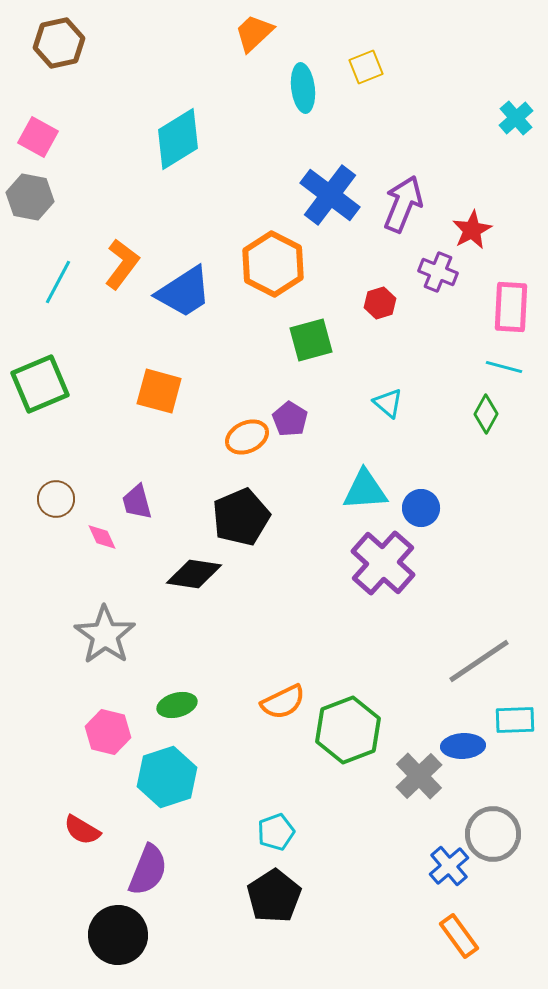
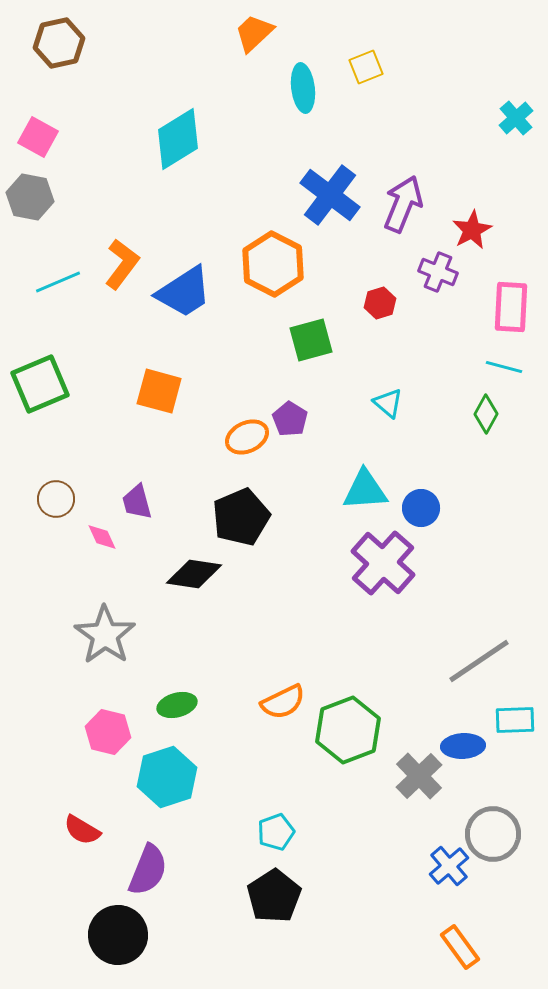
cyan line at (58, 282): rotated 39 degrees clockwise
orange rectangle at (459, 936): moved 1 px right, 11 px down
